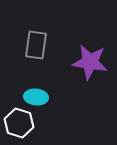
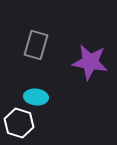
gray rectangle: rotated 8 degrees clockwise
